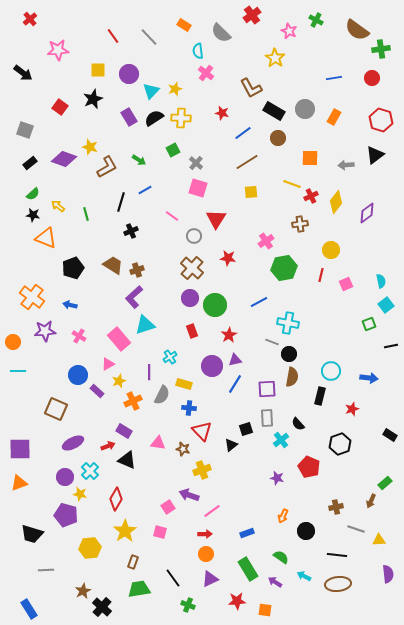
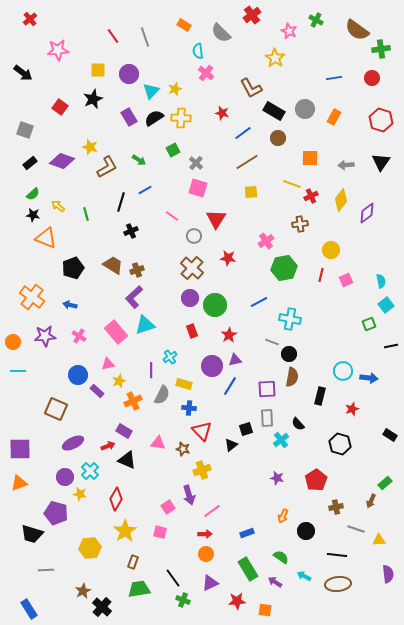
gray line at (149, 37): moved 4 px left; rotated 24 degrees clockwise
black triangle at (375, 155): moved 6 px right, 7 px down; rotated 18 degrees counterclockwise
purple diamond at (64, 159): moved 2 px left, 2 px down
yellow diamond at (336, 202): moved 5 px right, 2 px up
pink square at (346, 284): moved 4 px up
cyan cross at (288, 323): moved 2 px right, 4 px up
purple star at (45, 331): moved 5 px down
pink rectangle at (119, 339): moved 3 px left, 7 px up
pink triangle at (108, 364): rotated 16 degrees clockwise
cyan circle at (331, 371): moved 12 px right
purple line at (149, 372): moved 2 px right, 2 px up
blue line at (235, 384): moved 5 px left, 2 px down
black hexagon at (340, 444): rotated 25 degrees counterclockwise
red pentagon at (309, 467): moved 7 px right, 13 px down; rotated 15 degrees clockwise
purple arrow at (189, 495): rotated 126 degrees counterclockwise
purple pentagon at (66, 515): moved 10 px left, 2 px up
purple triangle at (210, 579): moved 4 px down
green cross at (188, 605): moved 5 px left, 5 px up
